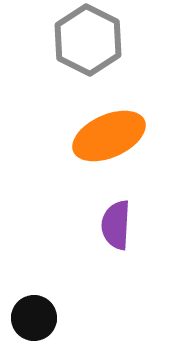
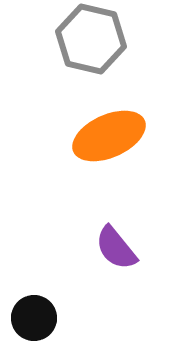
gray hexagon: moved 3 px right, 1 px up; rotated 14 degrees counterclockwise
purple semicircle: moved 23 px down; rotated 42 degrees counterclockwise
